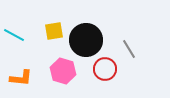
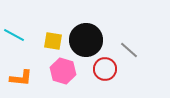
yellow square: moved 1 px left, 10 px down; rotated 18 degrees clockwise
gray line: moved 1 px down; rotated 18 degrees counterclockwise
